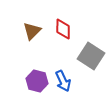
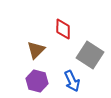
brown triangle: moved 4 px right, 19 px down
gray square: moved 1 px left, 1 px up
blue arrow: moved 9 px right
